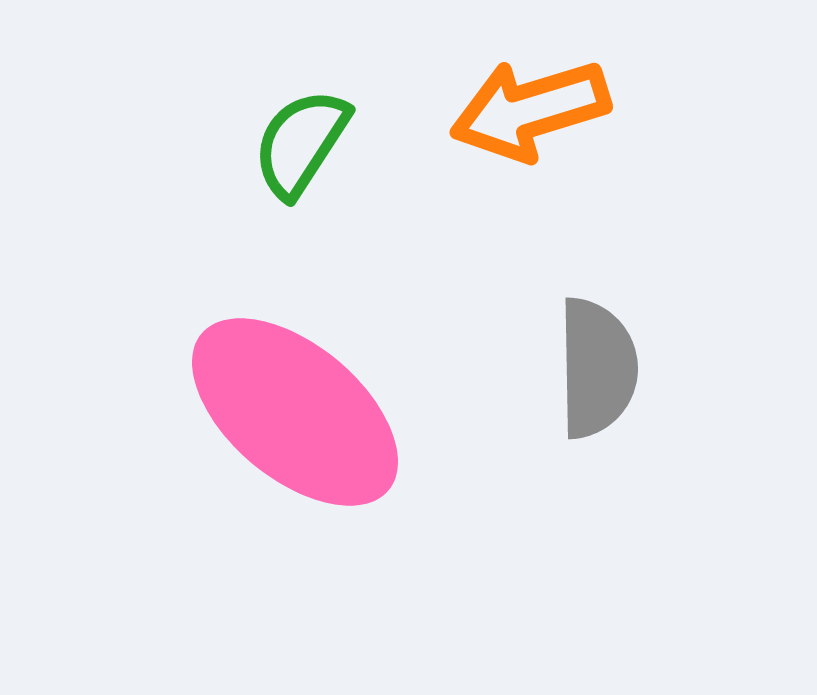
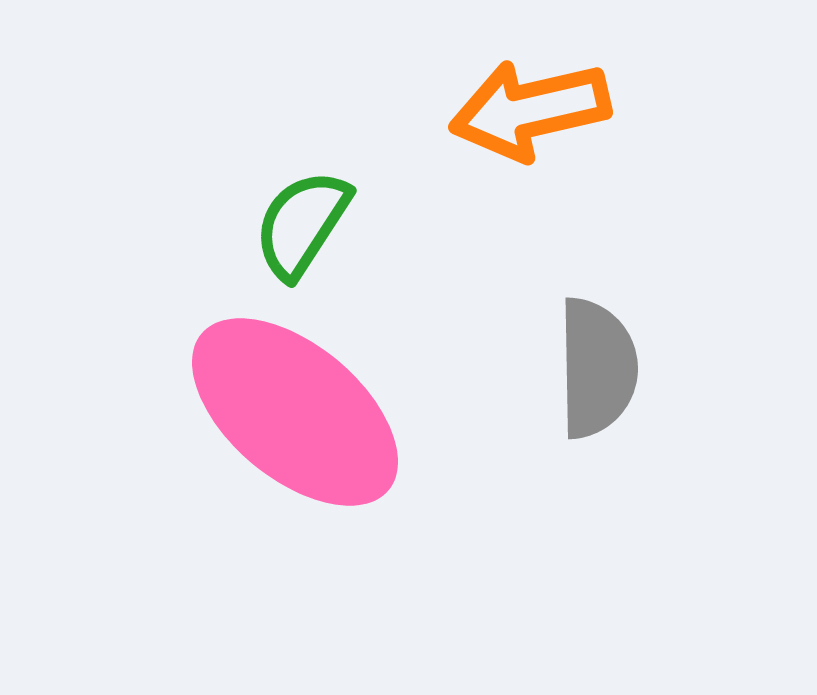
orange arrow: rotated 4 degrees clockwise
green semicircle: moved 1 px right, 81 px down
